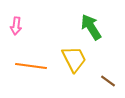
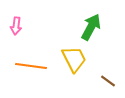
green arrow: rotated 60 degrees clockwise
